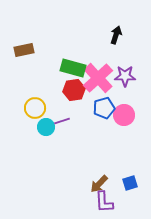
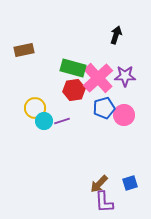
cyan circle: moved 2 px left, 6 px up
